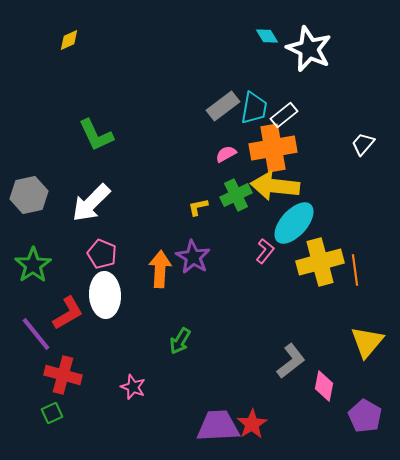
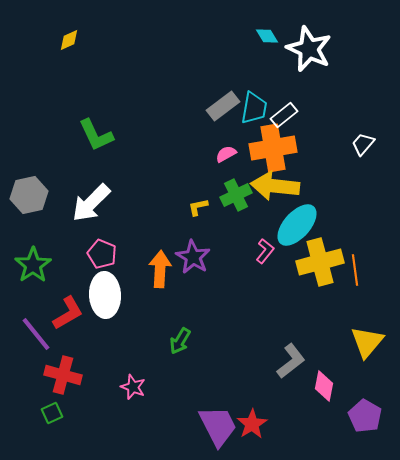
cyan ellipse: moved 3 px right, 2 px down
purple trapezoid: rotated 66 degrees clockwise
